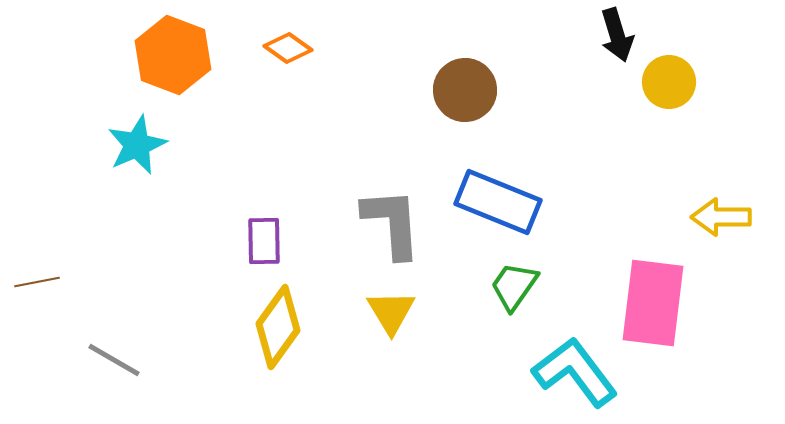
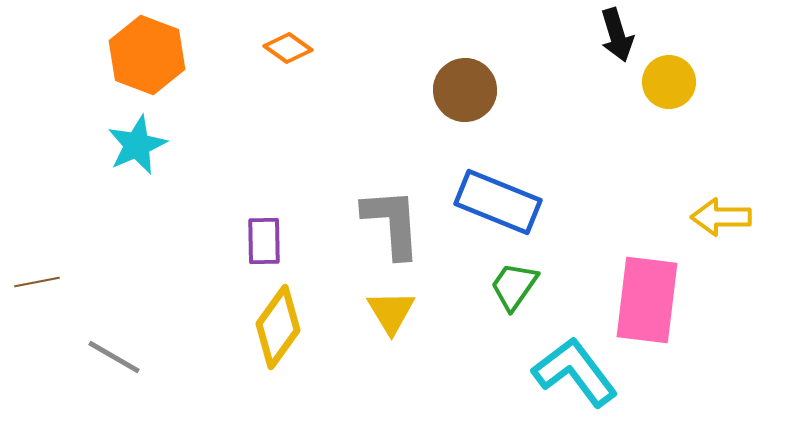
orange hexagon: moved 26 px left
pink rectangle: moved 6 px left, 3 px up
gray line: moved 3 px up
